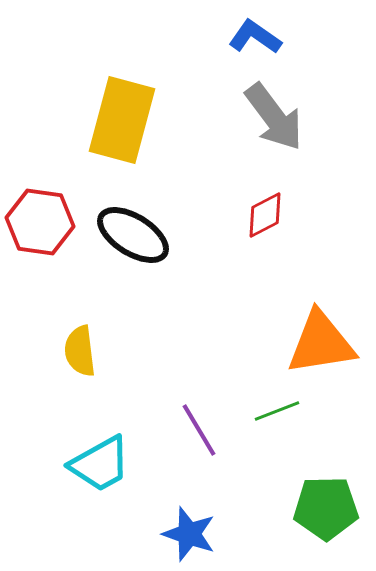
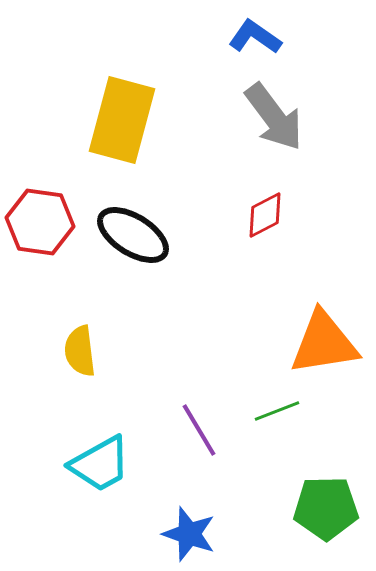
orange triangle: moved 3 px right
